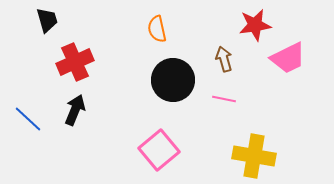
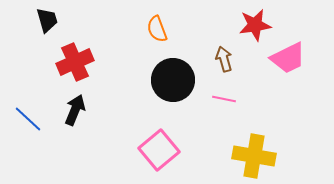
orange semicircle: rotated 8 degrees counterclockwise
